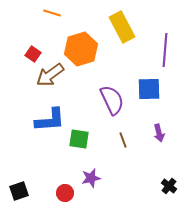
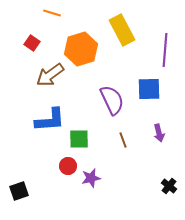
yellow rectangle: moved 3 px down
red square: moved 1 px left, 11 px up
green square: rotated 10 degrees counterclockwise
red circle: moved 3 px right, 27 px up
